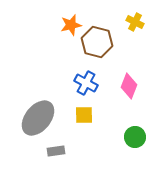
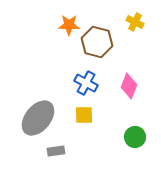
orange star: moved 2 px left; rotated 15 degrees clockwise
